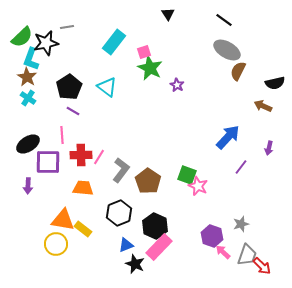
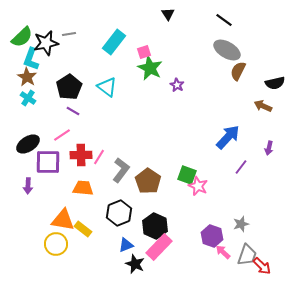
gray line at (67, 27): moved 2 px right, 7 px down
pink line at (62, 135): rotated 60 degrees clockwise
